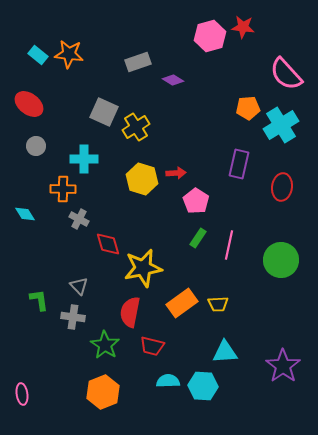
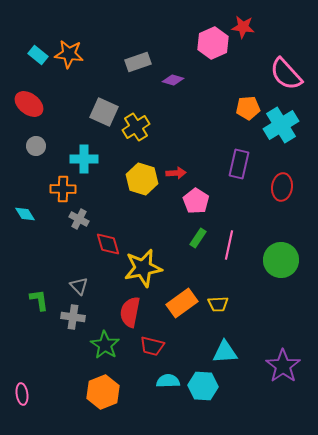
pink hexagon at (210, 36): moved 3 px right, 7 px down; rotated 8 degrees counterclockwise
purple diamond at (173, 80): rotated 15 degrees counterclockwise
